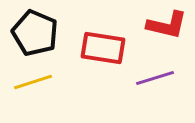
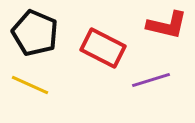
red rectangle: rotated 18 degrees clockwise
purple line: moved 4 px left, 2 px down
yellow line: moved 3 px left, 3 px down; rotated 42 degrees clockwise
